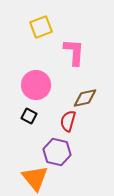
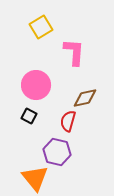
yellow square: rotated 10 degrees counterclockwise
